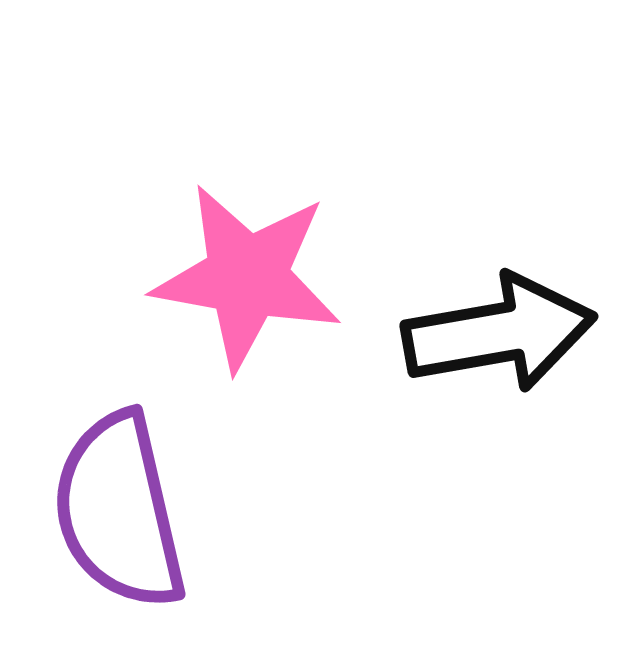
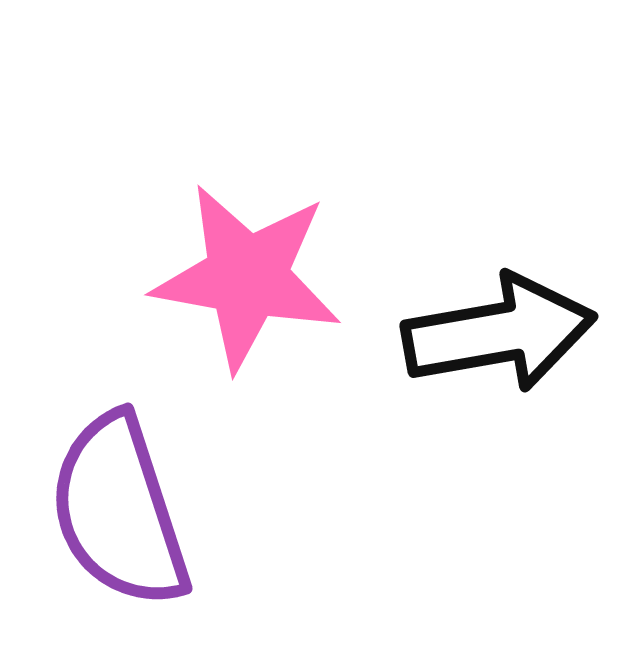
purple semicircle: rotated 5 degrees counterclockwise
